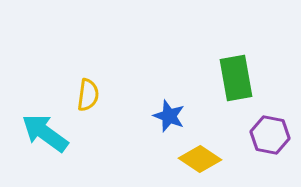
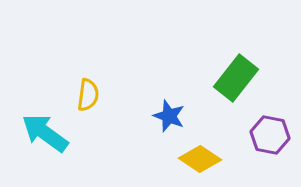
green rectangle: rotated 48 degrees clockwise
